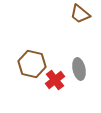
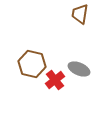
brown trapezoid: rotated 60 degrees clockwise
gray ellipse: rotated 55 degrees counterclockwise
